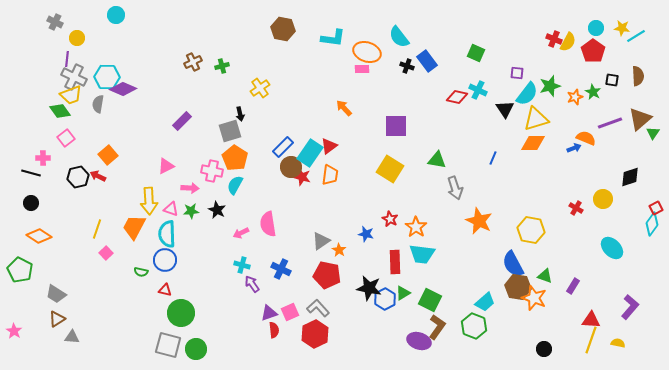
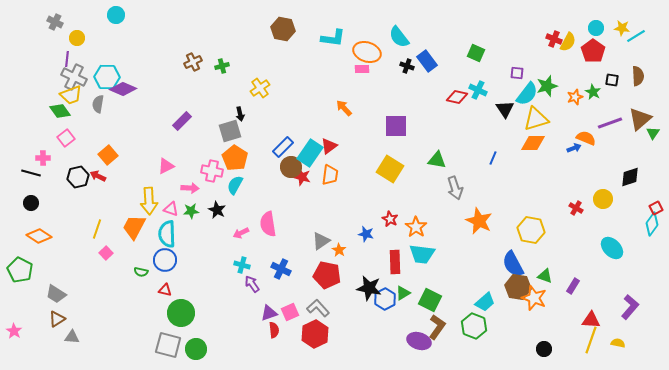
green star at (550, 86): moved 3 px left
